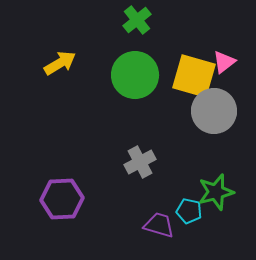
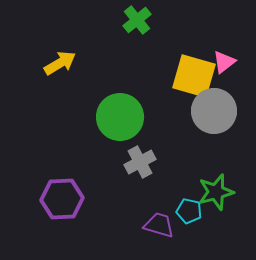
green circle: moved 15 px left, 42 px down
